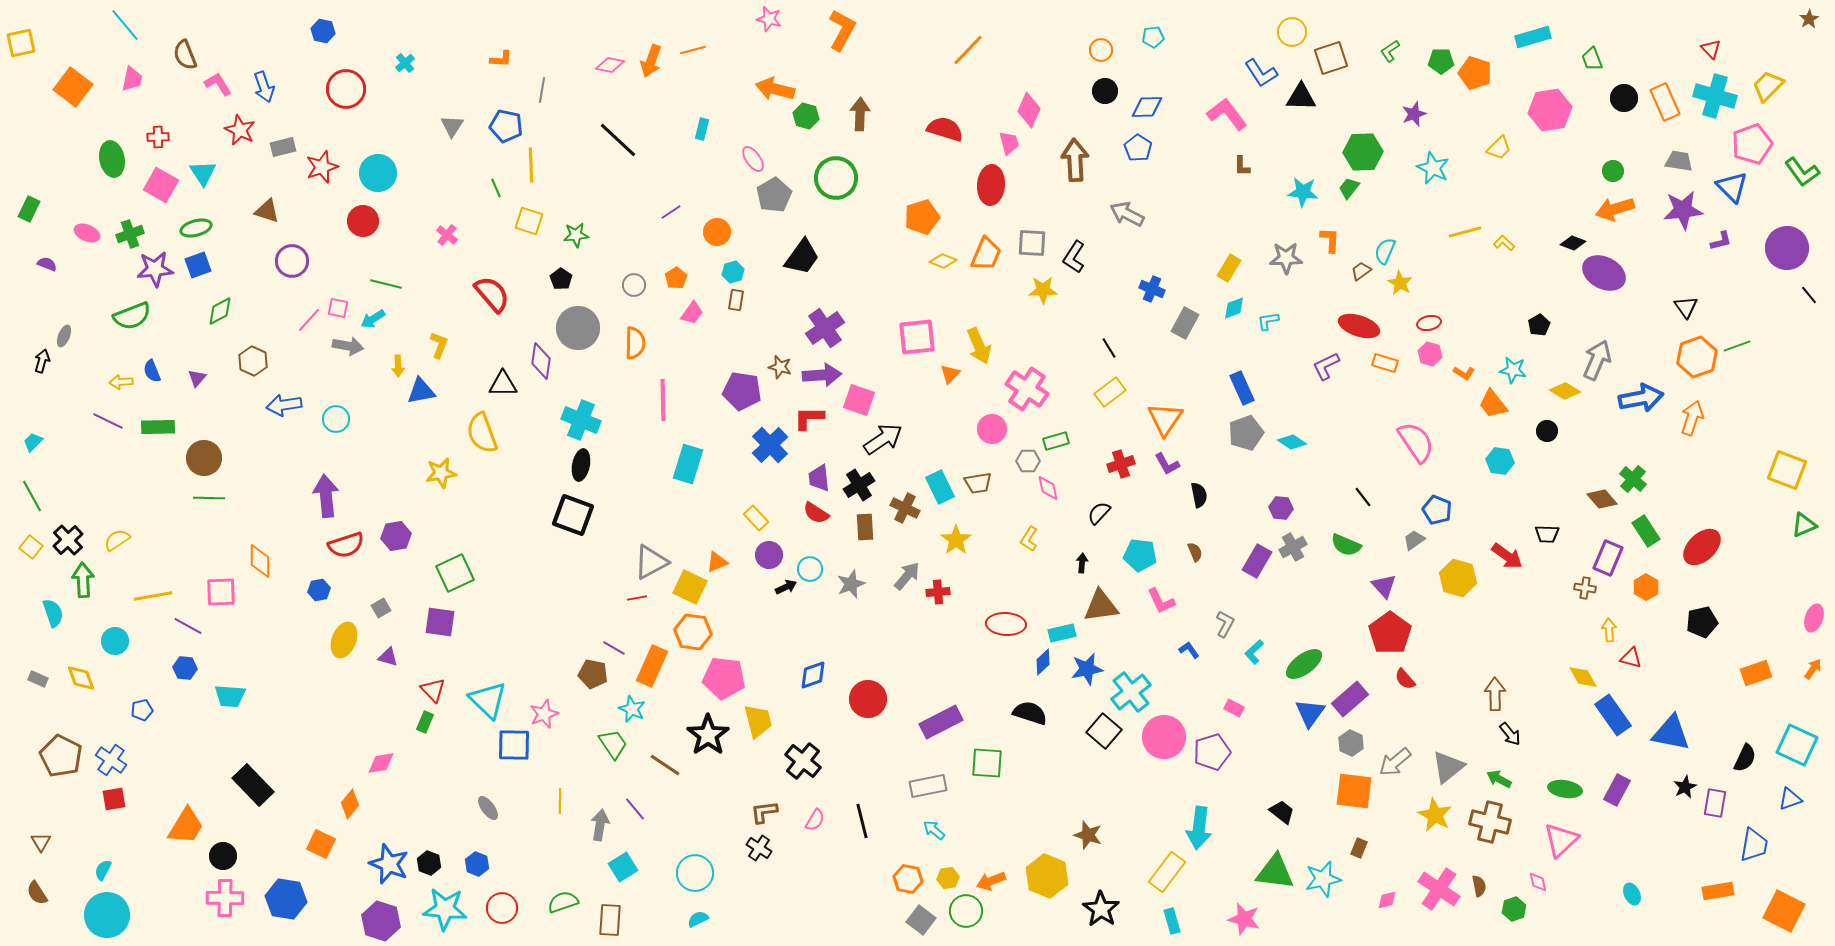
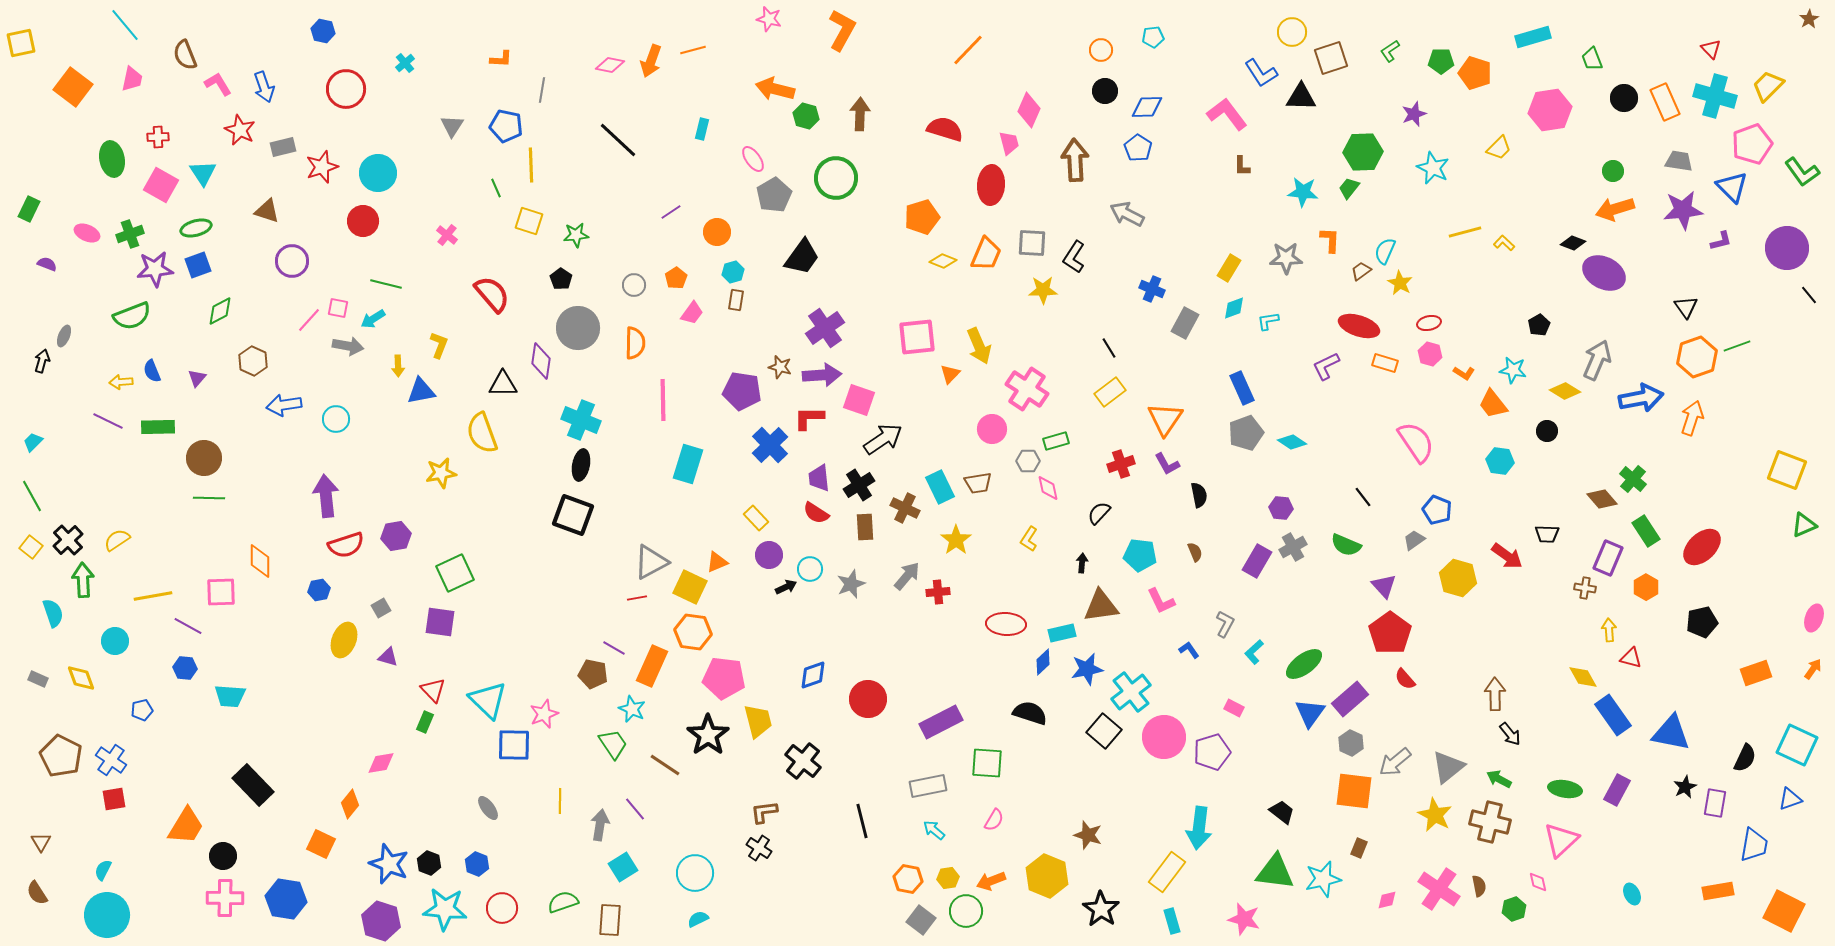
pink semicircle at (815, 820): moved 179 px right
